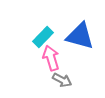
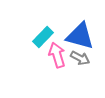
pink arrow: moved 6 px right, 3 px up
gray arrow: moved 18 px right, 22 px up
